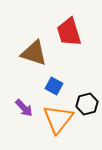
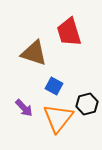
orange triangle: moved 1 px up
